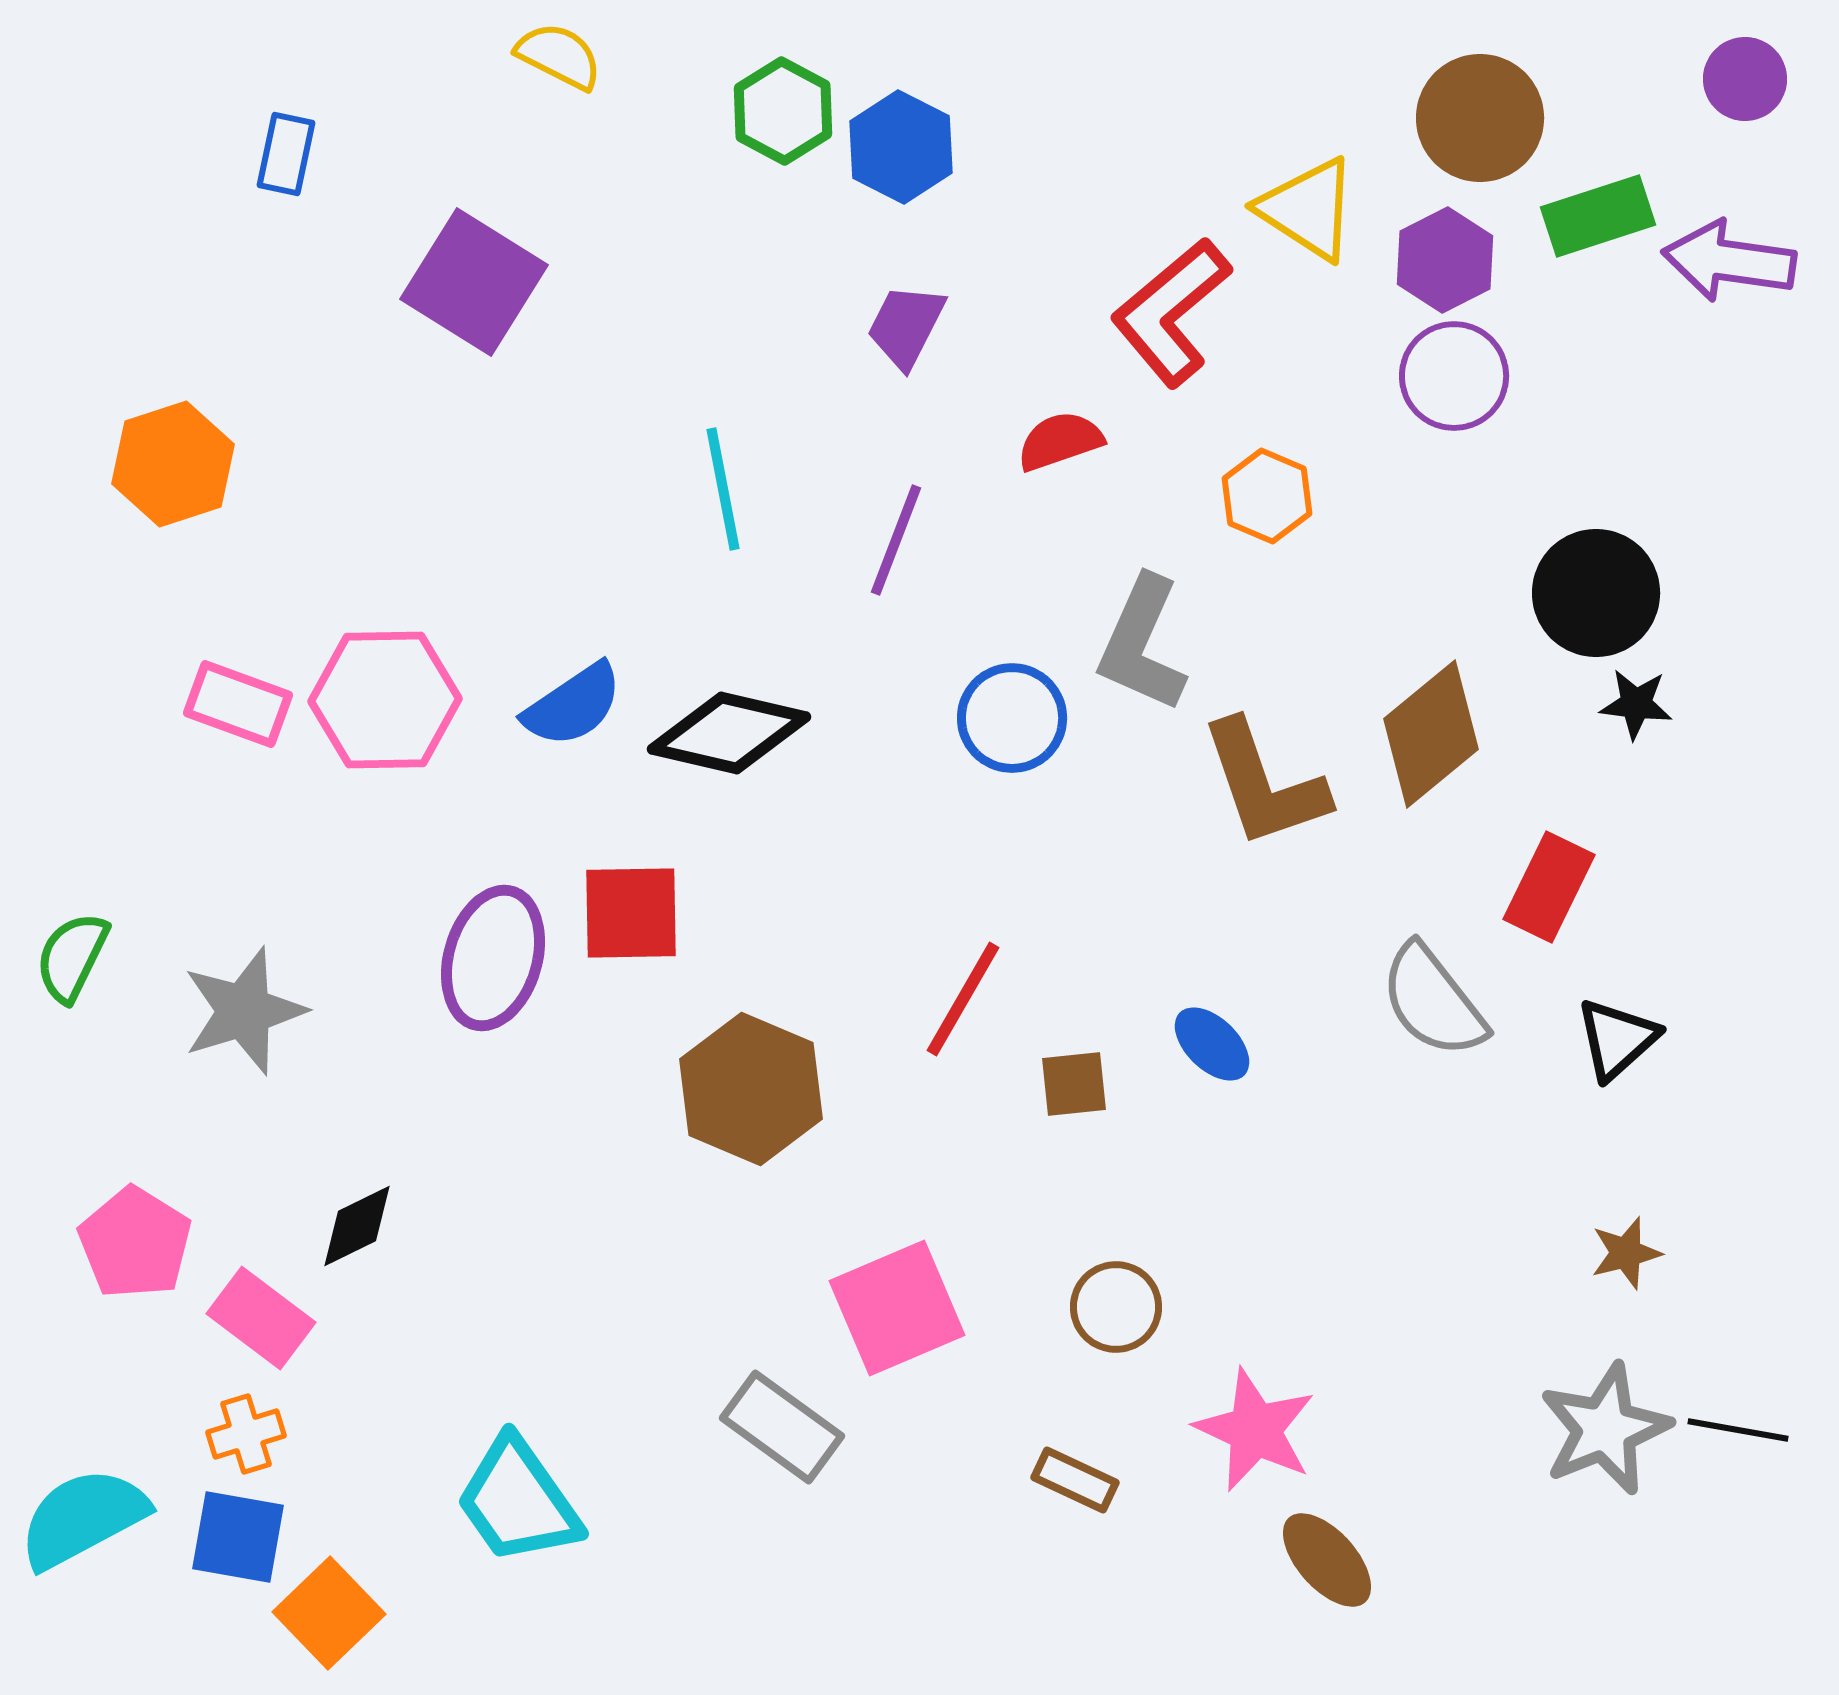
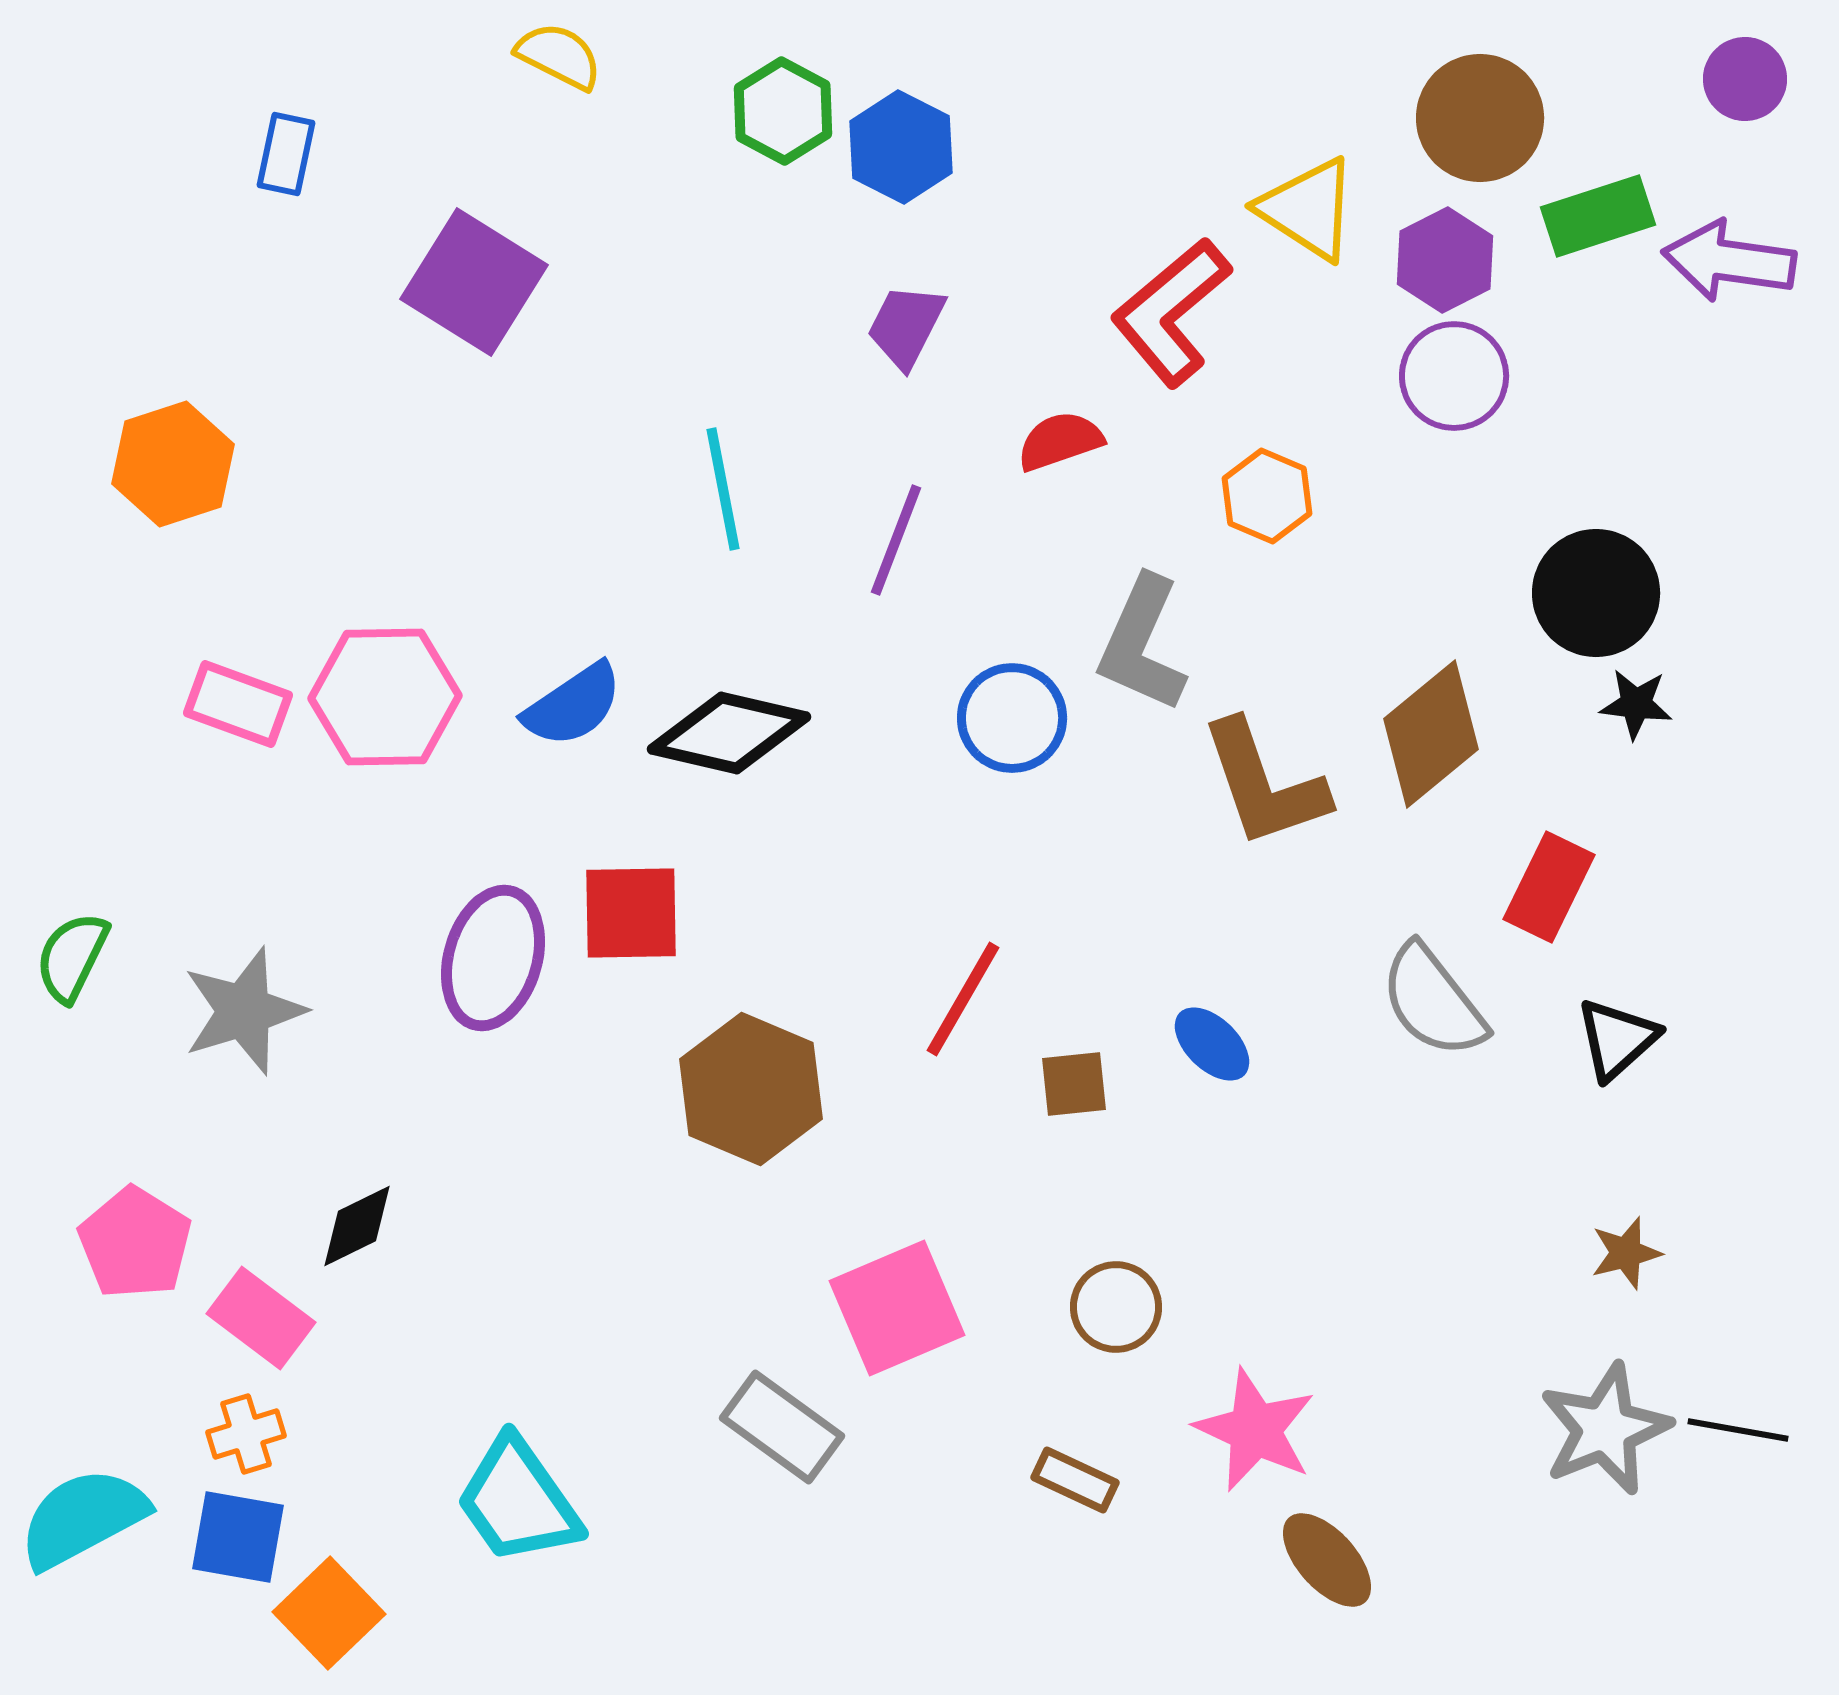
pink hexagon at (385, 700): moved 3 px up
